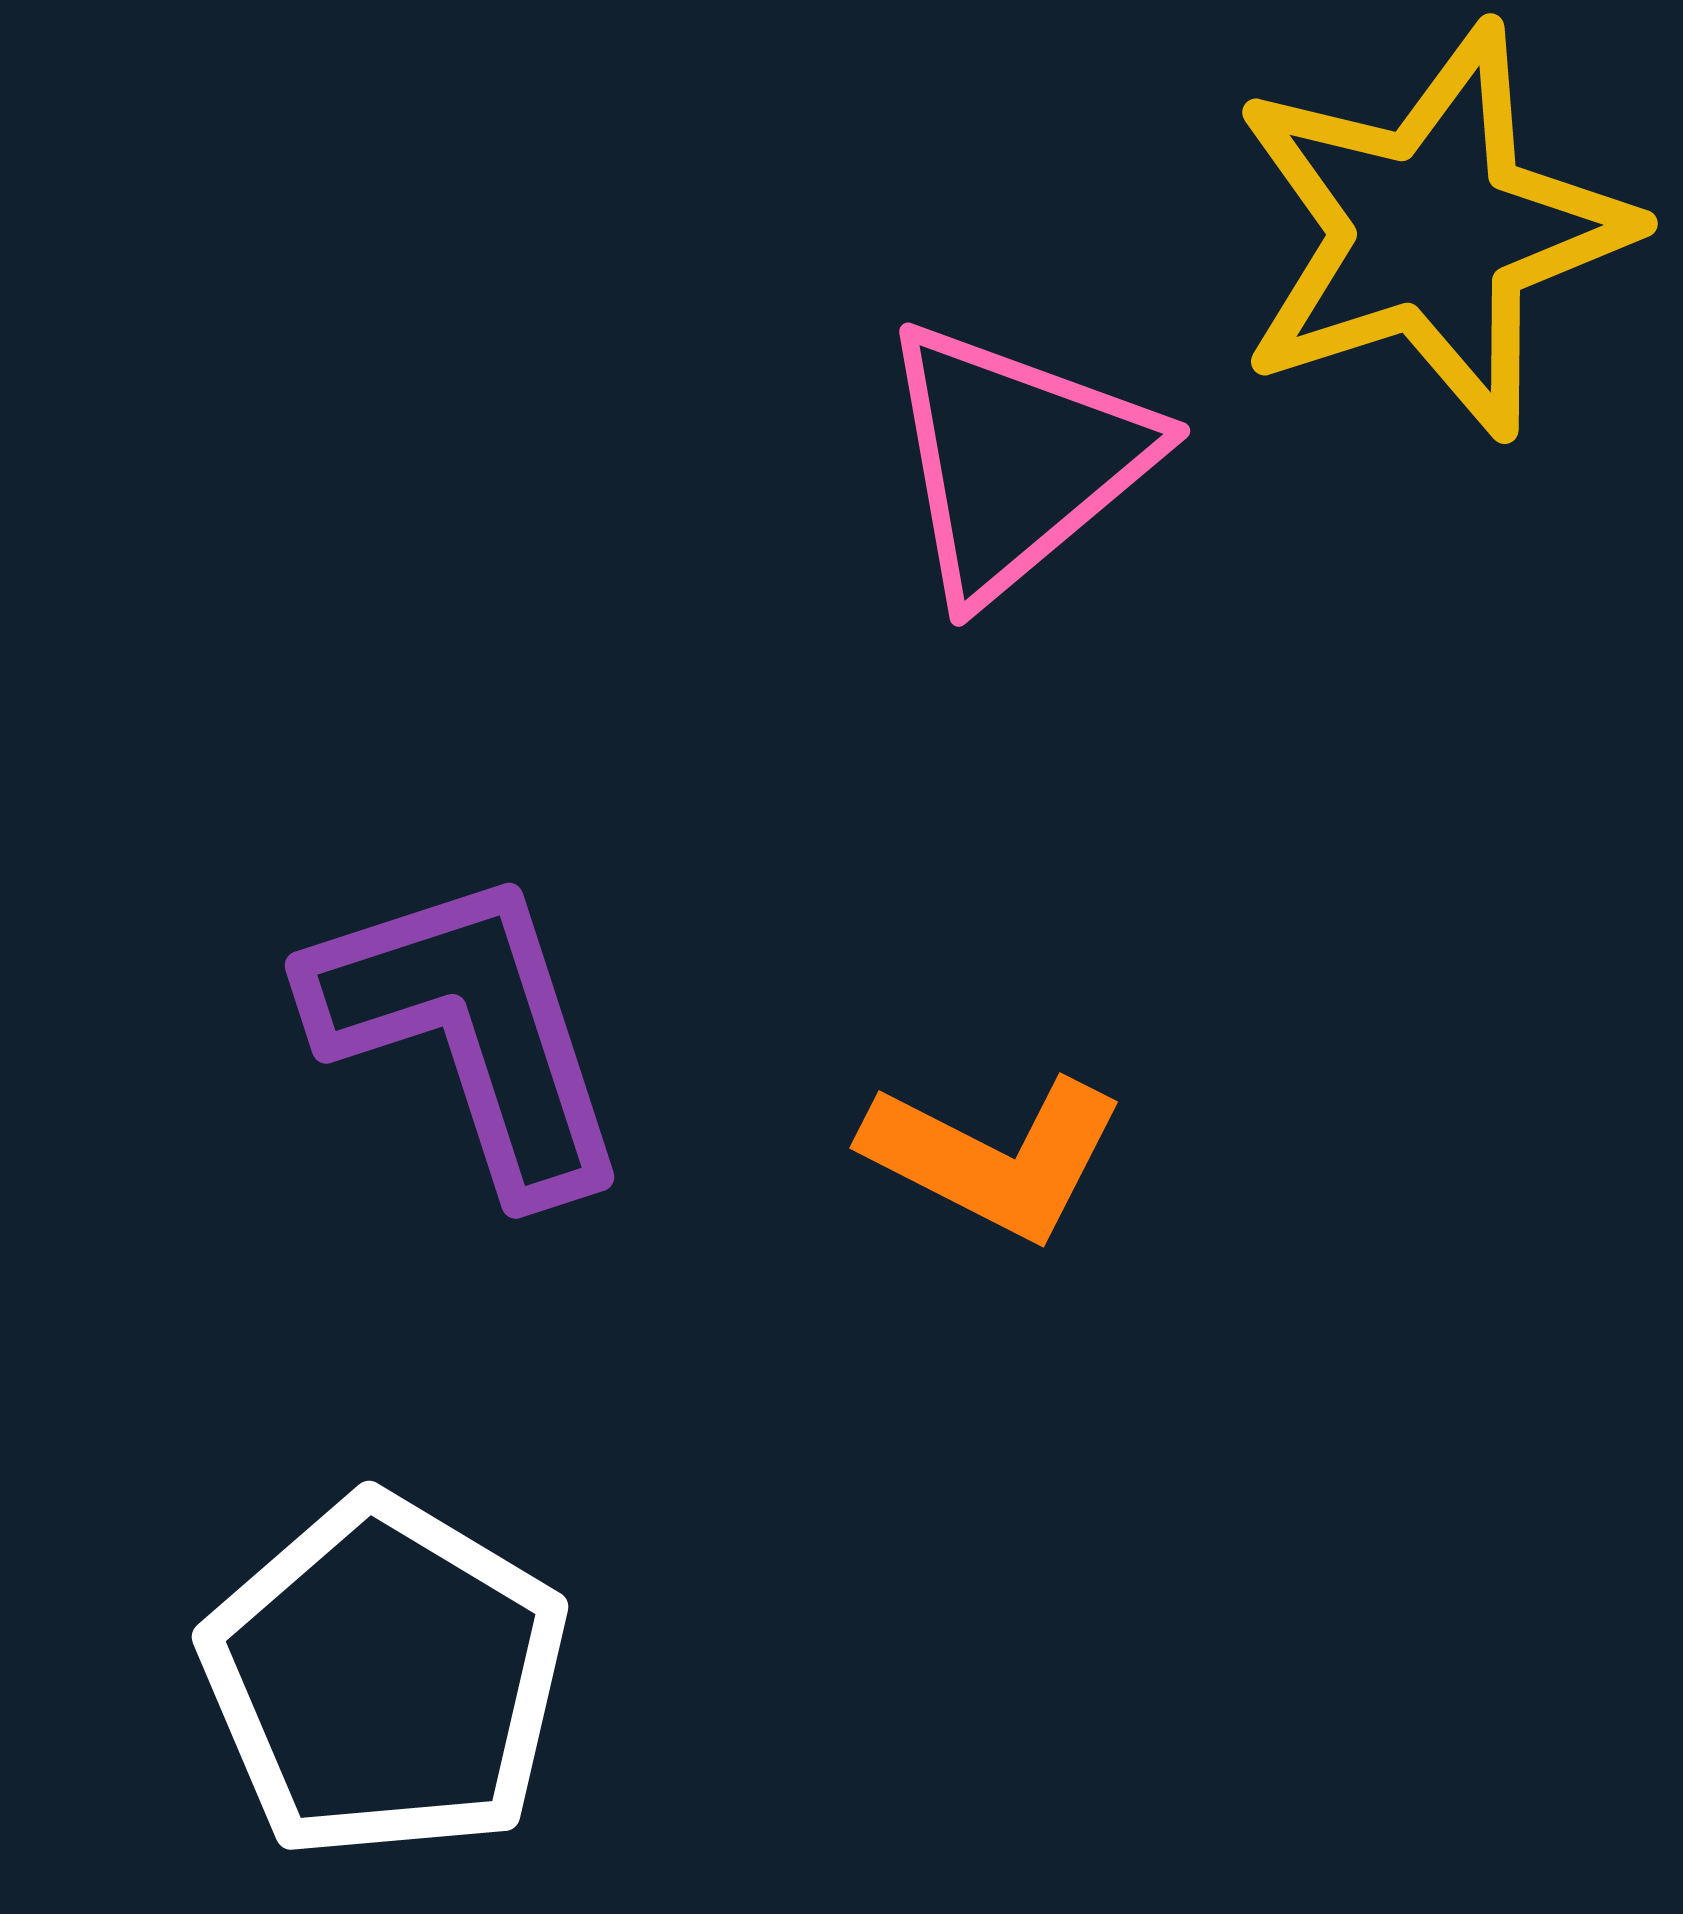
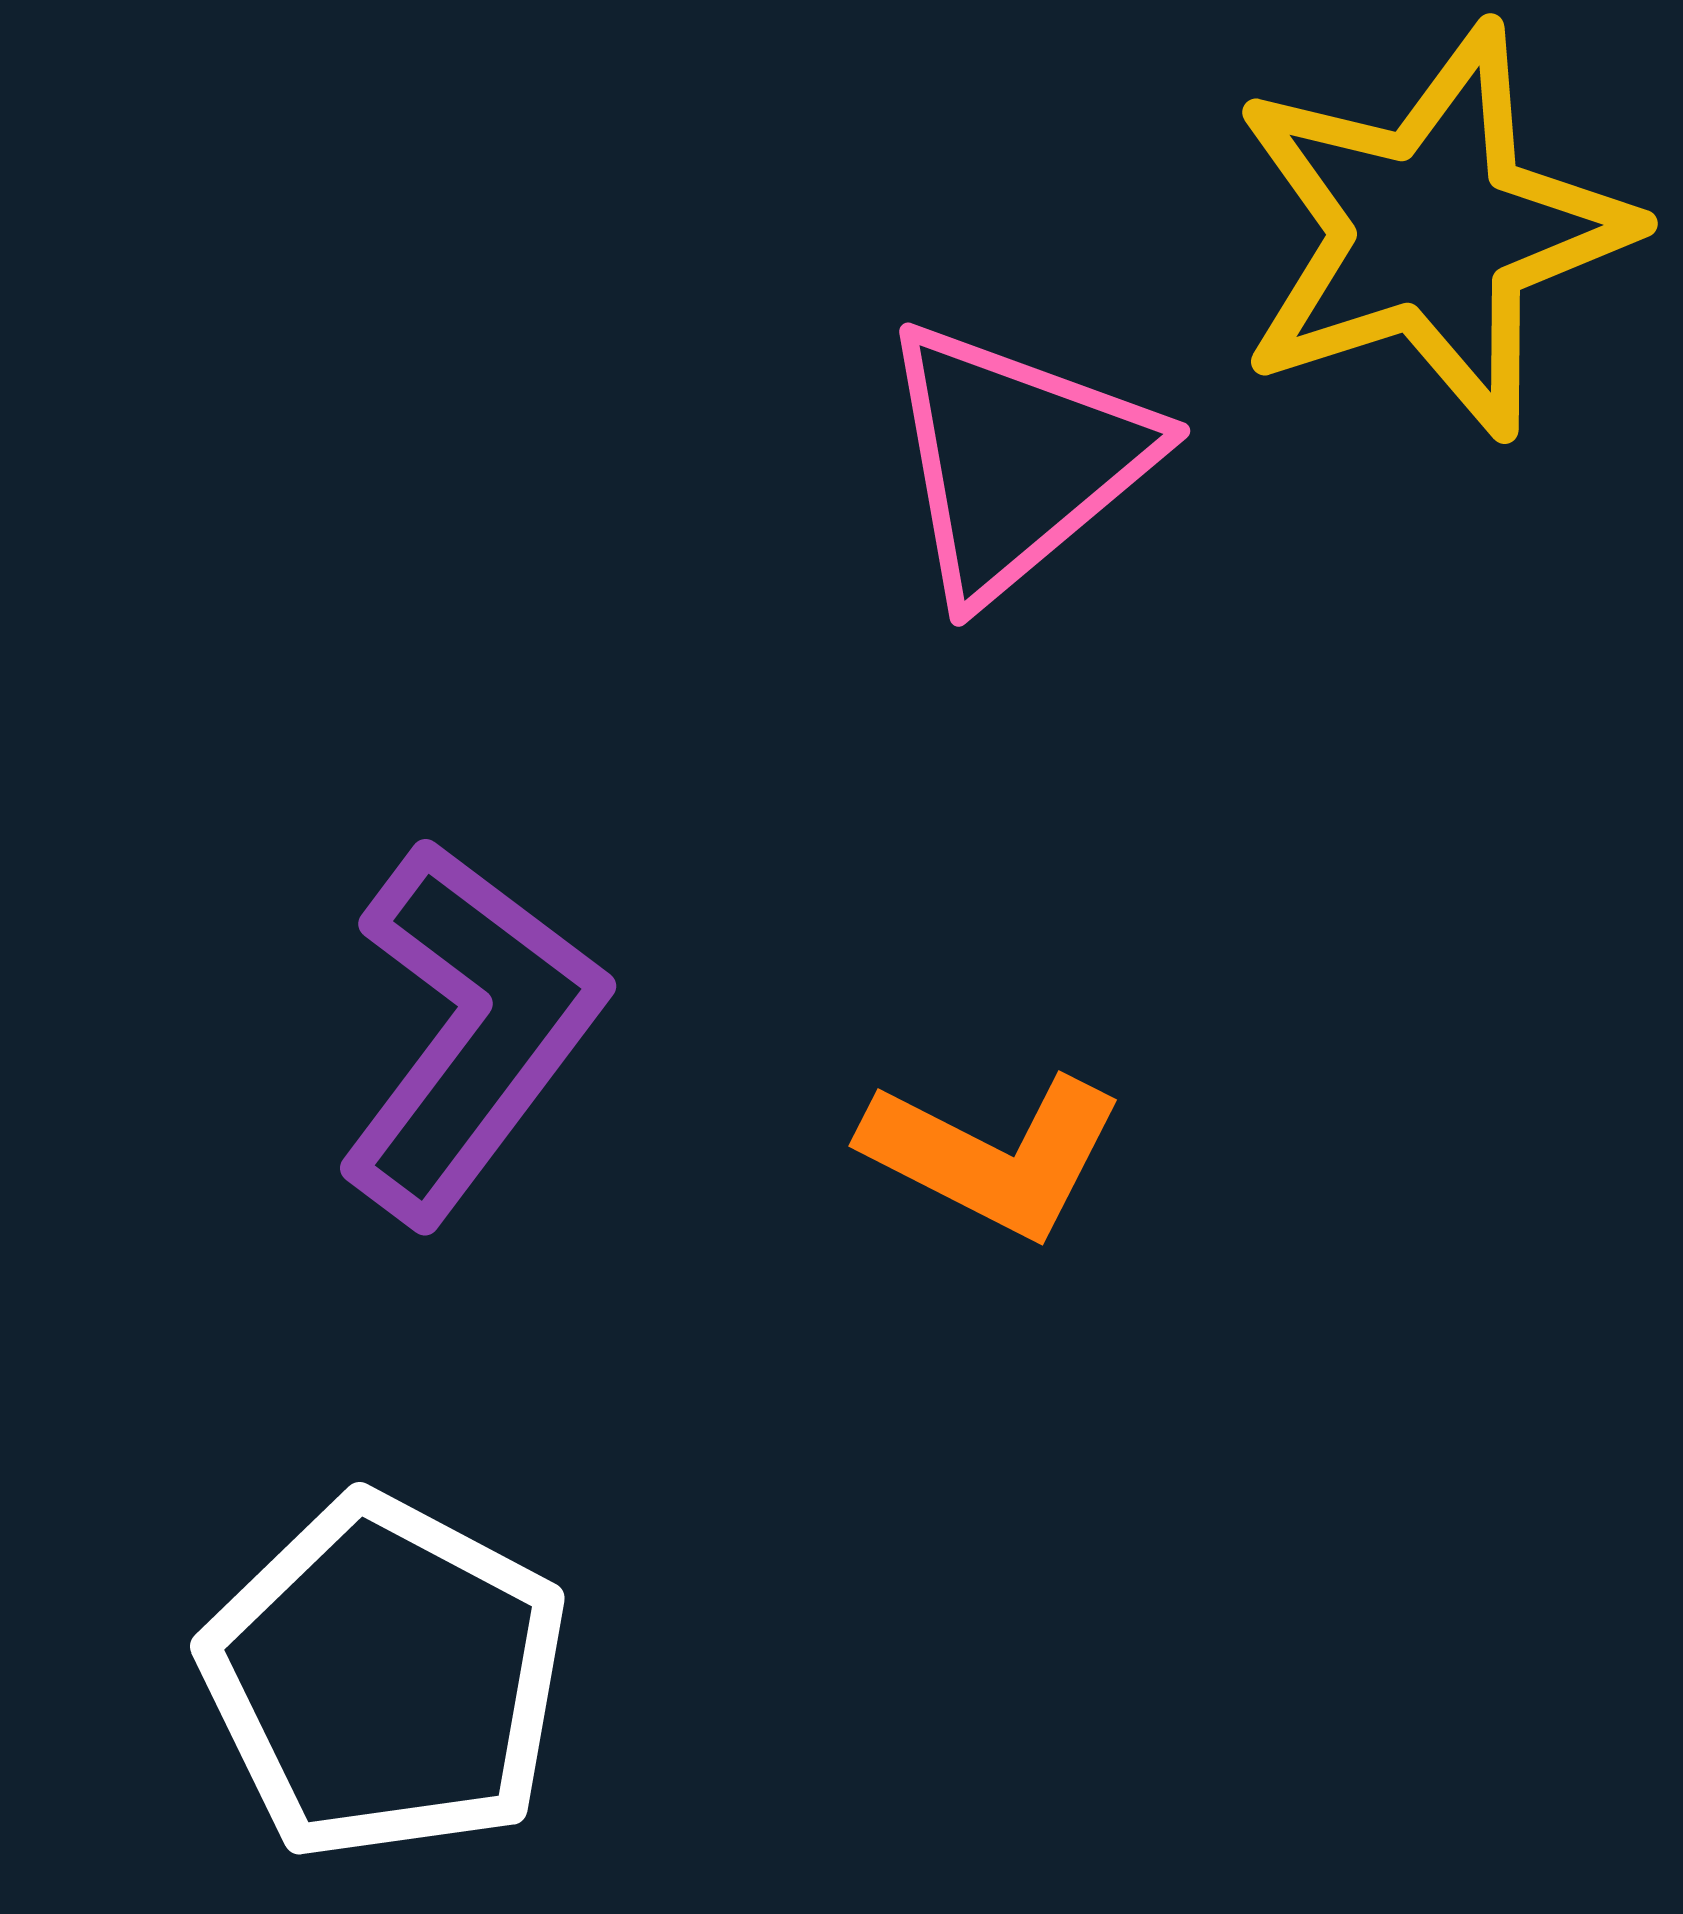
purple L-shape: rotated 55 degrees clockwise
orange L-shape: moved 1 px left, 2 px up
white pentagon: rotated 3 degrees counterclockwise
